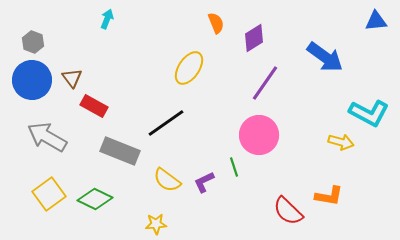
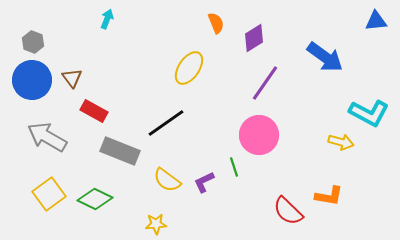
red rectangle: moved 5 px down
